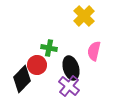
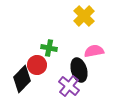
pink semicircle: rotated 66 degrees clockwise
black ellipse: moved 8 px right, 2 px down
